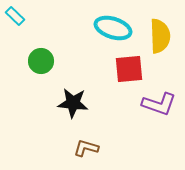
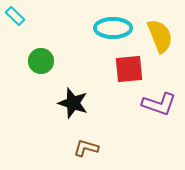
cyan ellipse: rotated 18 degrees counterclockwise
yellow semicircle: rotated 20 degrees counterclockwise
black star: rotated 12 degrees clockwise
